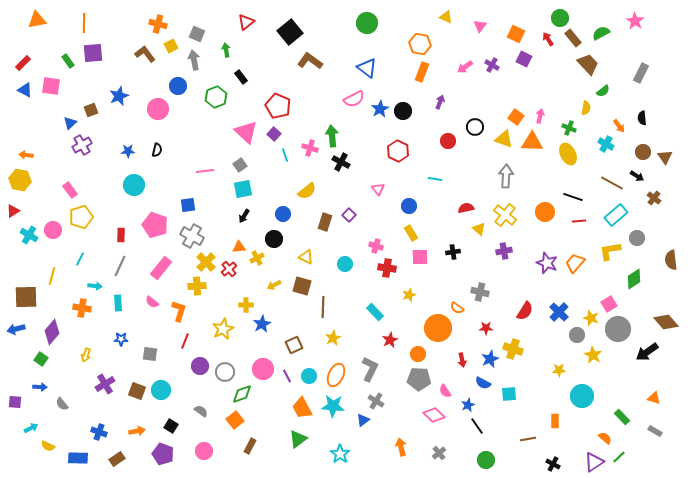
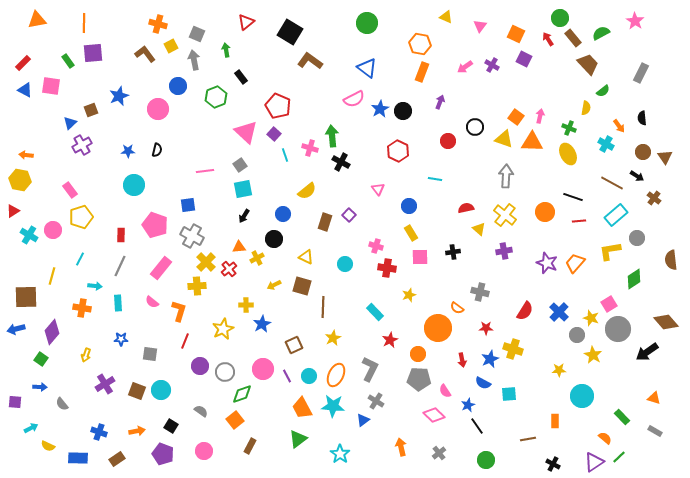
black square at (290, 32): rotated 20 degrees counterclockwise
